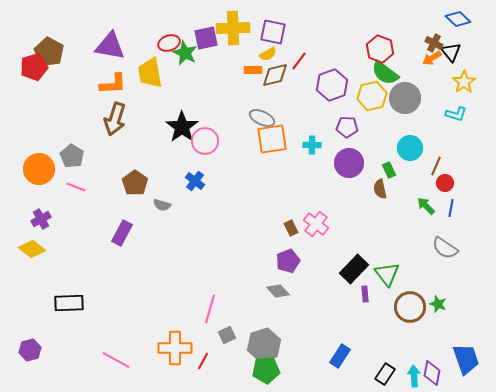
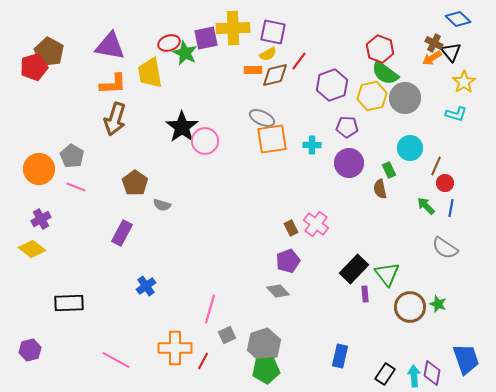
blue cross at (195, 181): moved 49 px left, 105 px down; rotated 18 degrees clockwise
blue rectangle at (340, 356): rotated 20 degrees counterclockwise
